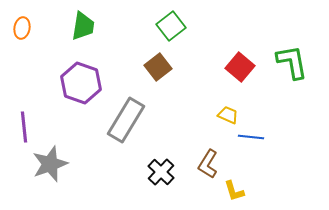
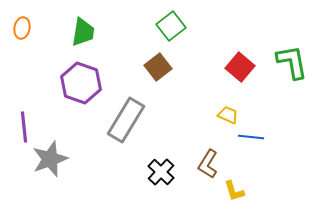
green trapezoid: moved 6 px down
gray star: moved 5 px up
